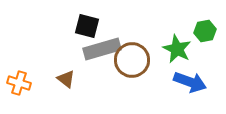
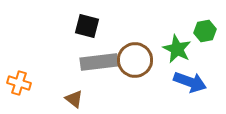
gray rectangle: moved 3 px left, 13 px down; rotated 9 degrees clockwise
brown circle: moved 3 px right
brown triangle: moved 8 px right, 20 px down
